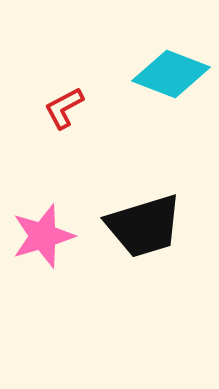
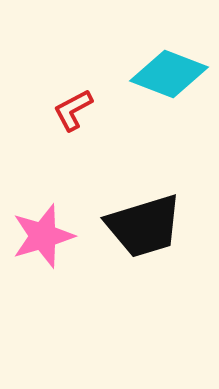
cyan diamond: moved 2 px left
red L-shape: moved 9 px right, 2 px down
